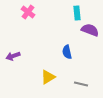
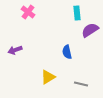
purple semicircle: rotated 54 degrees counterclockwise
purple arrow: moved 2 px right, 6 px up
